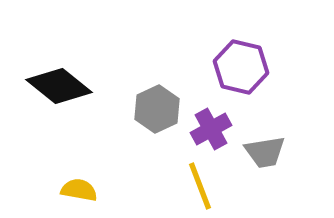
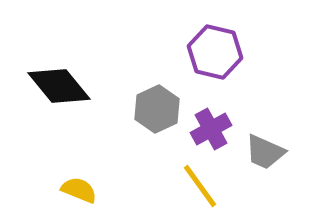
purple hexagon: moved 26 px left, 15 px up
black diamond: rotated 12 degrees clockwise
gray trapezoid: rotated 33 degrees clockwise
yellow line: rotated 15 degrees counterclockwise
yellow semicircle: rotated 12 degrees clockwise
